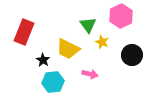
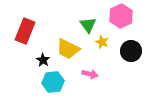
red rectangle: moved 1 px right, 1 px up
black circle: moved 1 px left, 4 px up
